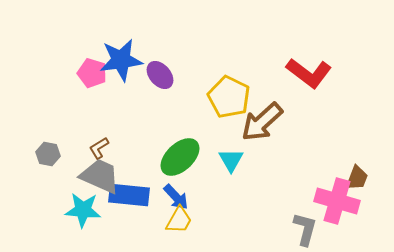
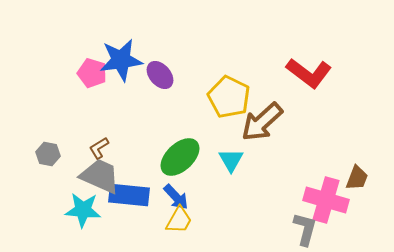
pink cross: moved 11 px left, 1 px up
